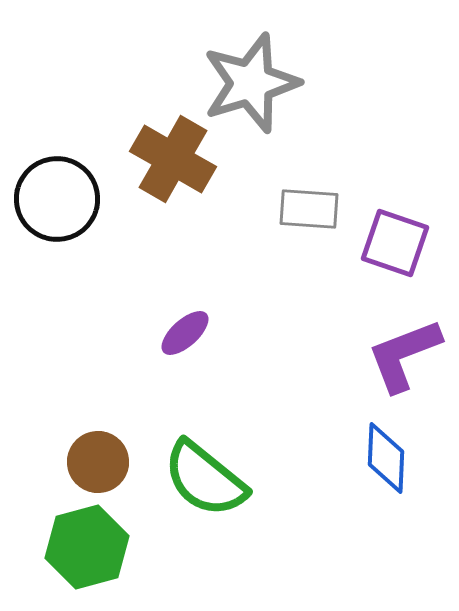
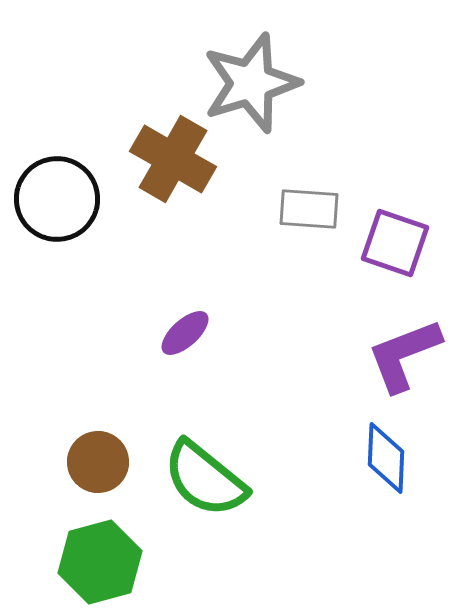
green hexagon: moved 13 px right, 15 px down
